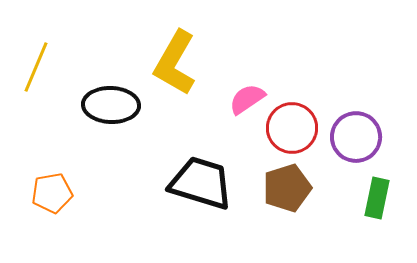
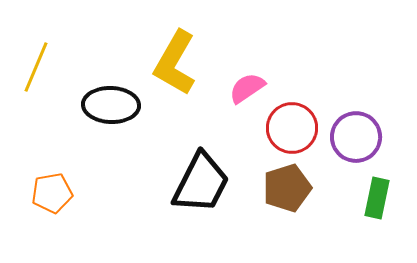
pink semicircle: moved 11 px up
black trapezoid: rotated 100 degrees clockwise
